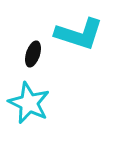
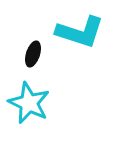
cyan L-shape: moved 1 px right, 2 px up
